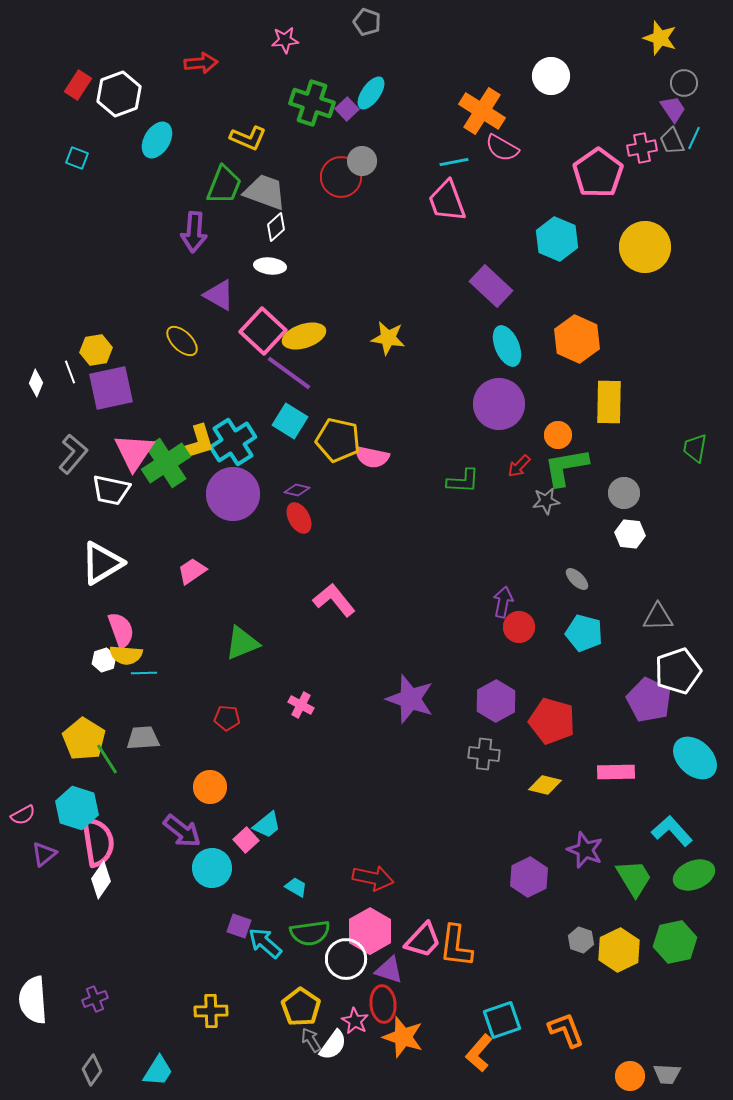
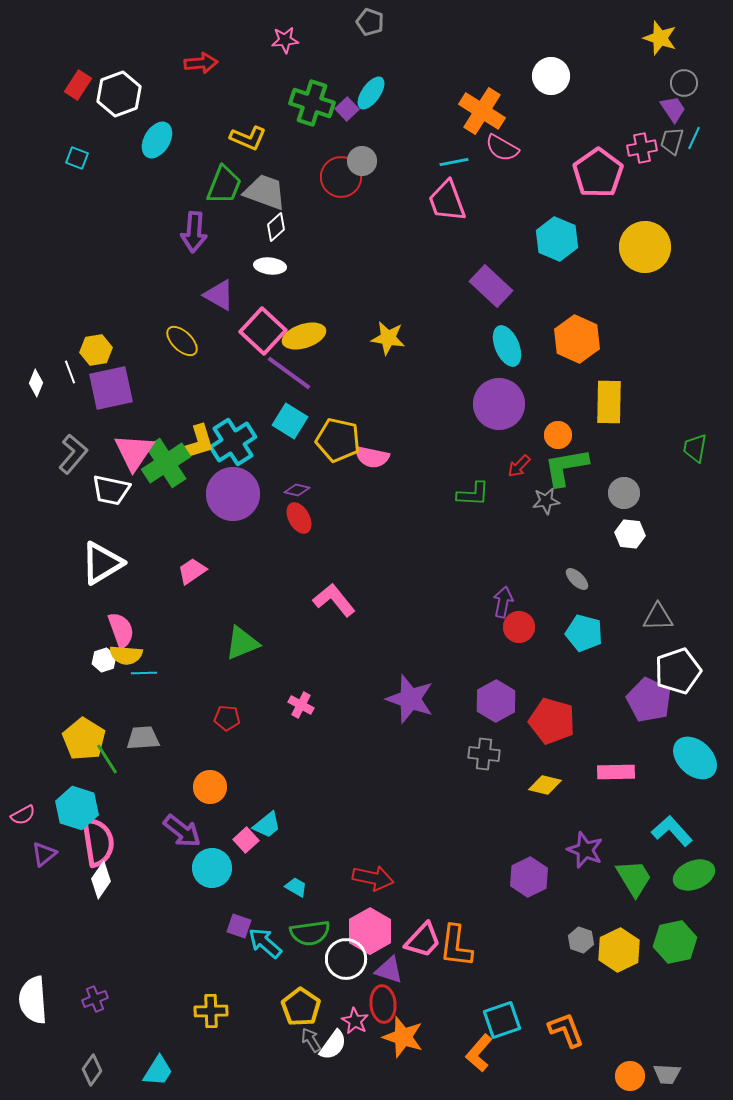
gray pentagon at (367, 22): moved 3 px right
gray trapezoid at (672, 141): rotated 40 degrees clockwise
green L-shape at (463, 481): moved 10 px right, 13 px down
